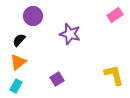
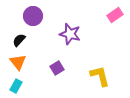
orange triangle: rotated 30 degrees counterclockwise
yellow L-shape: moved 14 px left, 1 px down
purple square: moved 11 px up
